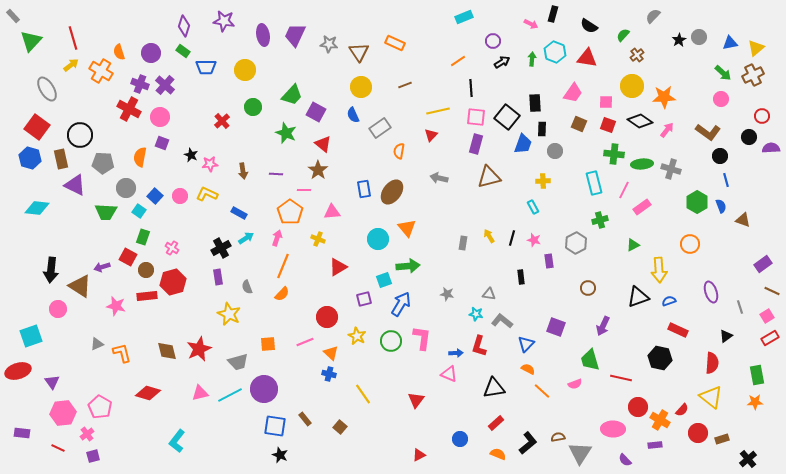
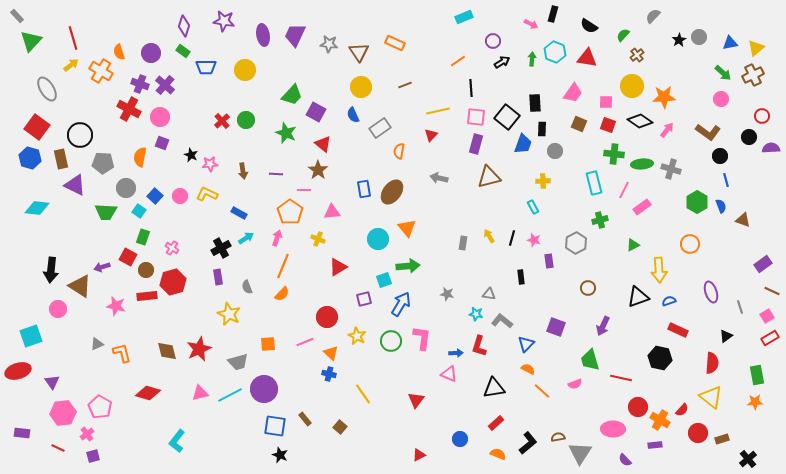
gray rectangle at (13, 16): moved 4 px right
green circle at (253, 107): moved 7 px left, 13 px down
